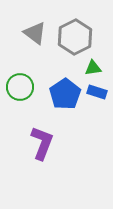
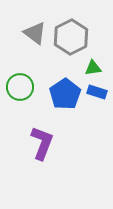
gray hexagon: moved 4 px left
